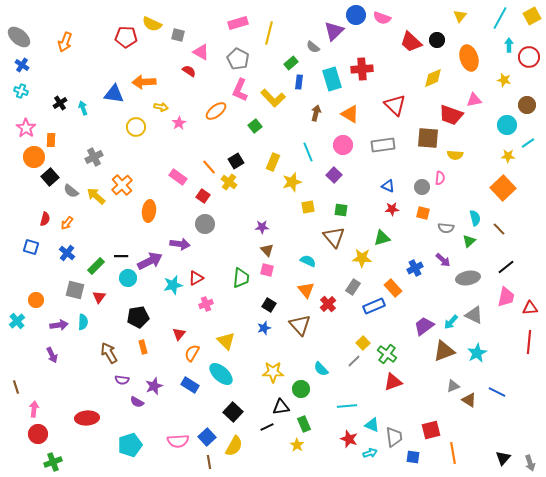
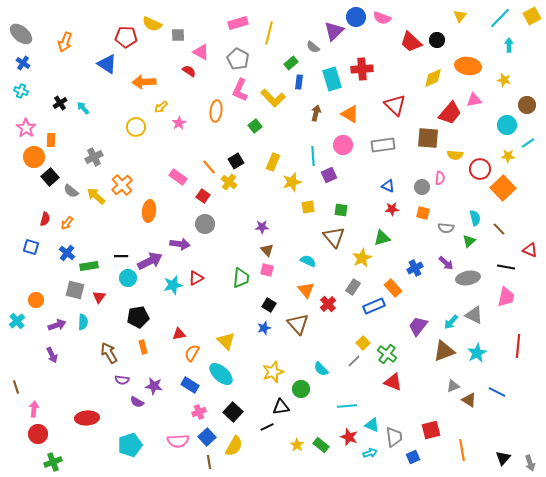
blue circle at (356, 15): moved 2 px down
cyan line at (500, 18): rotated 15 degrees clockwise
gray square at (178, 35): rotated 16 degrees counterclockwise
gray ellipse at (19, 37): moved 2 px right, 3 px up
red circle at (529, 57): moved 49 px left, 112 px down
orange ellipse at (469, 58): moved 1 px left, 8 px down; rotated 65 degrees counterclockwise
blue cross at (22, 65): moved 1 px right, 2 px up
blue triangle at (114, 94): moved 7 px left, 30 px up; rotated 25 degrees clockwise
yellow arrow at (161, 107): rotated 128 degrees clockwise
cyan arrow at (83, 108): rotated 24 degrees counterclockwise
orange ellipse at (216, 111): rotated 45 degrees counterclockwise
red trapezoid at (451, 115): moved 1 px left, 2 px up; rotated 70 degrees counterclockwise
cyan line at (308, 152): moved 5 px right, 4 px down; rotated 18 degrees clockwise
purple square at (334, 175): moved 5 px left; rotated 21 degrees clockwise
yellow star at (362, 258): rotated 30 degrees counterclockwise
purple arrow at (443, 260): moved 3 px right, 3 px down
green rectangle at (96, 266): moved 7 px left; rotated 36 degrees clockwise
black line at (506, 267): rotated 48 degrees clockwise
pink cross at (206, 304): moved 7 px left, 108 px down
red triangle at (530, 308): moved 58 px up; rotated 28 degrees clockwise
purple arrow at (59, 325): moved 2 px left; rotated 12 degrees counterclockwise
brown triangle at (300, 325): moved 2 px left, 1 px up
purple trapezoid at (424, 326): moved 6 px left; rotated 15 degrees counterclockwise
red triangle at (179, 334): rotated 40 degrees clockwise
red line at (529, 342): moved 11 px left, 4 px down
yellow star at (273, 372): rotated 20 degrees counterclockwise
red triangle at (393, 382): rotated 42 degrees clockwise
purple star at (154, 386): rotated 30 degrees clockwise
green rectangle at (304, 424): moved 17 px right, 21 px down; rotated 28 degrees counterclockwise
red star at (349, 439): moved 2 px up
orange line at (453, 453): moved 9 px right, 3 px up
blue square at (413, 457): rotated 32 degrees counterclockwise
